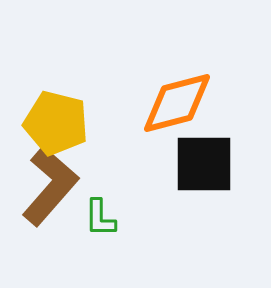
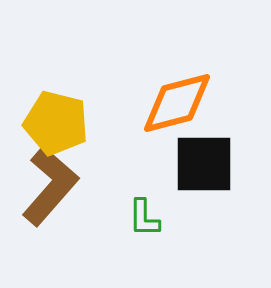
green L-shape: moved 44 px right
